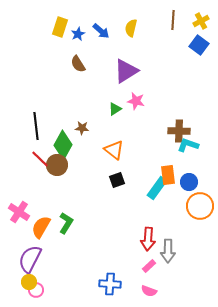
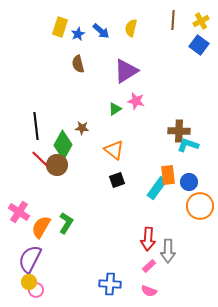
brown semicircle: rotated 18 degrees clockwise
